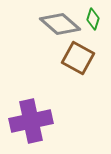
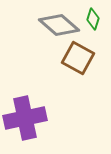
gray diamond: moved 1 px left, 1 px down
purple cross: moved 6 px left, 3 px up
